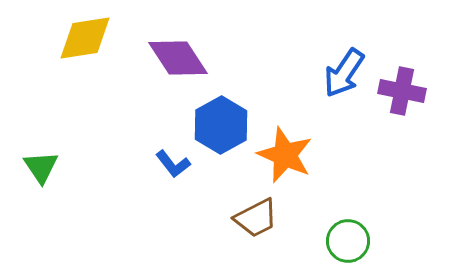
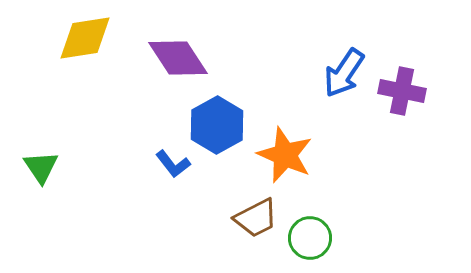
blue hexagon: moved 4 px left
green circle: moved 38 px left, 3 px up
